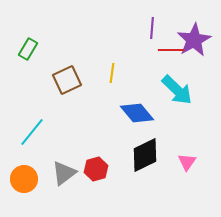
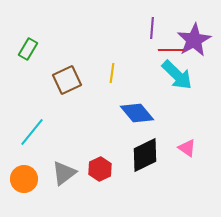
cyan arrow: moved 15 px up
pink triangle: moved 14 px up; rotated 30 degrees counterclockwise
red hexagon: moved 4 px right; rotated 10 degrees counterclockwise
